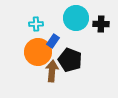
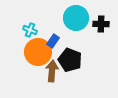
cyan cross: moved 6 px left, 6 px down; rotated 24 degrees clockwise
